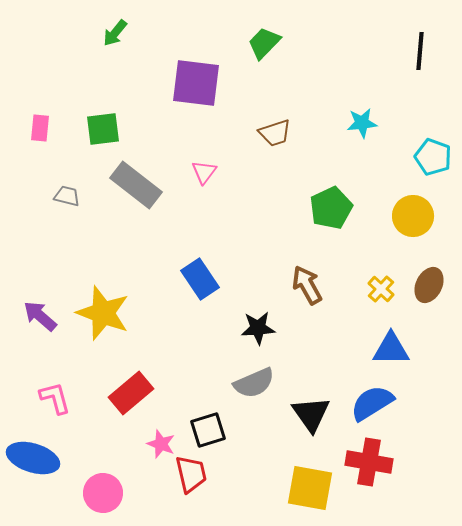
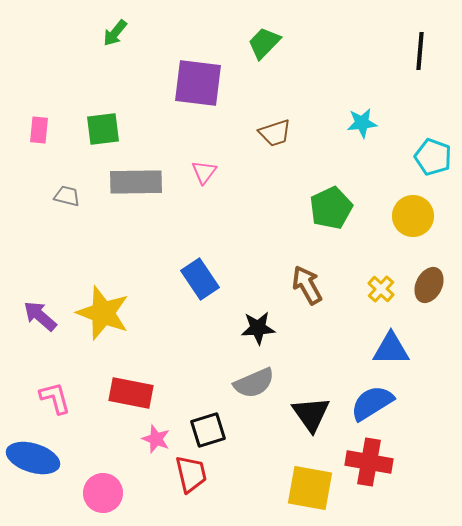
purple square: moved 2 px right
pink rectangle: moved 1 px left, 2 px down
gray rectangle: moved 3 px up; rotated 39 degrees counterclockwise
red rectangle: rotated 51 degrees clockwise
pink star: moved 5 px left, 5 px up
